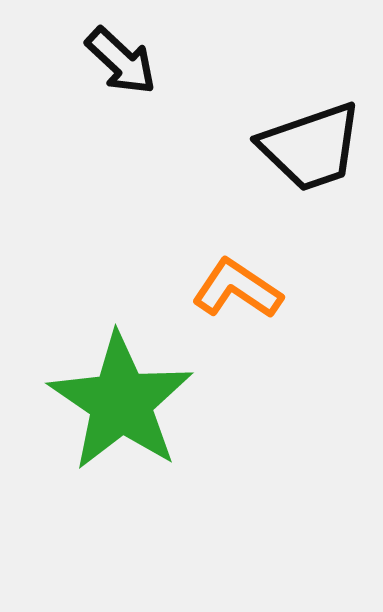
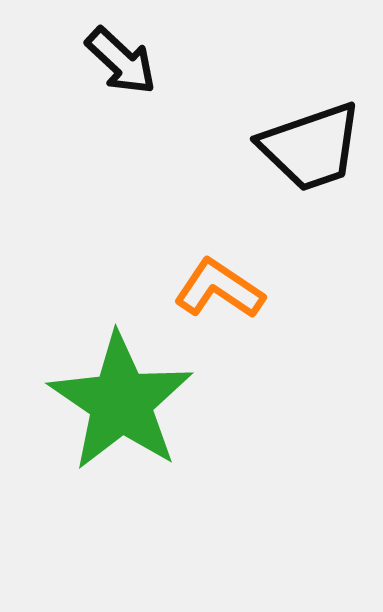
orange L-shape: moved 18 px left
